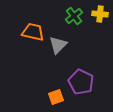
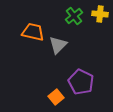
orange square: rotated 21 degrees counterclockwise
